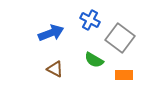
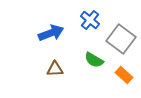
blue cross: rotated 12 degrees clockwise
gray square: moved 1 px right, 1 px down
brown triangle: rotated 30 degrees counterclockwise
orange rectangle: rotated 42 degrees clockwise
